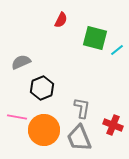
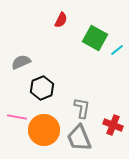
green square: rotated 15 degrees clockwise
